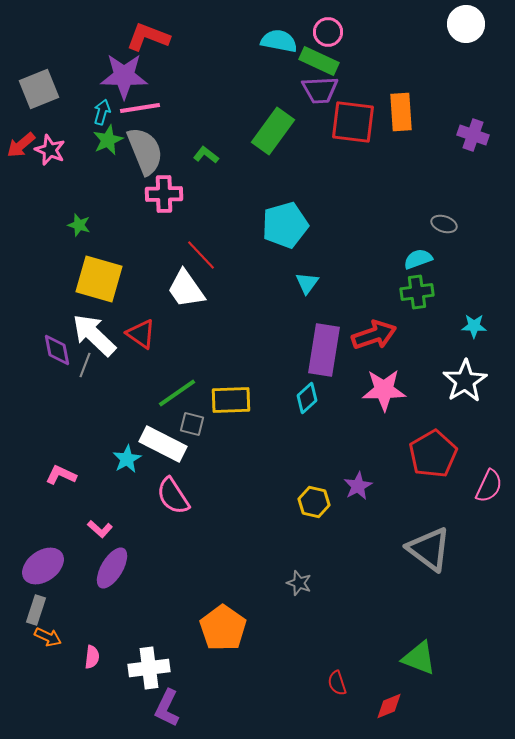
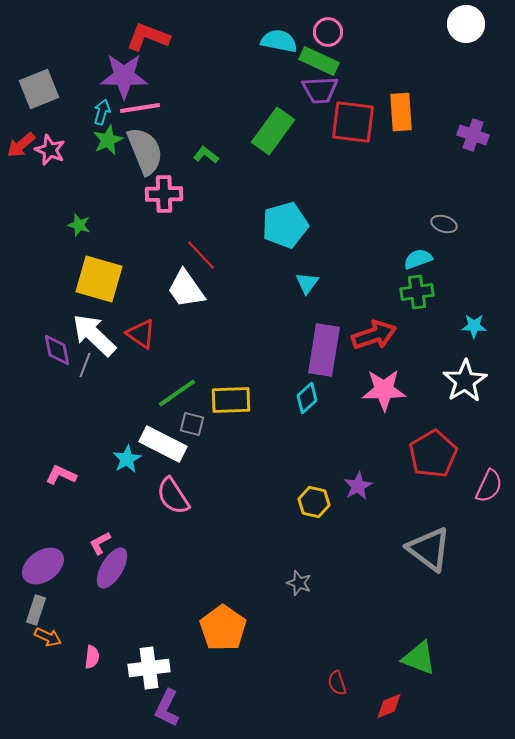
pink L-shape at (100, 529): moved 14 px down; rotated 110 degrees clockwise
